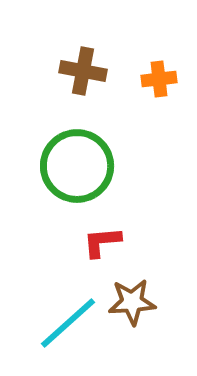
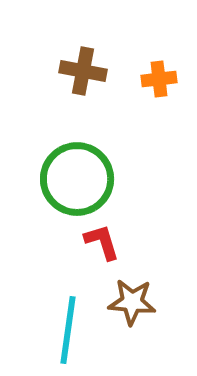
green circle: moved 13 px down
red L-shape: rotated 78 degrees clockwise
brown star: rotated 9 degrees clockwise
cyan line: moved 7 px down; rotated 40 degrees counterclockwise
